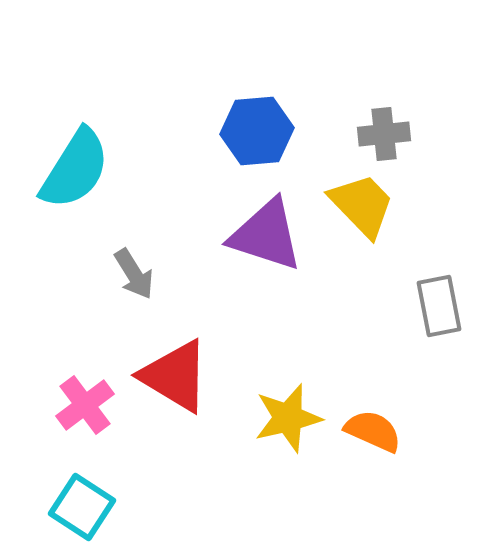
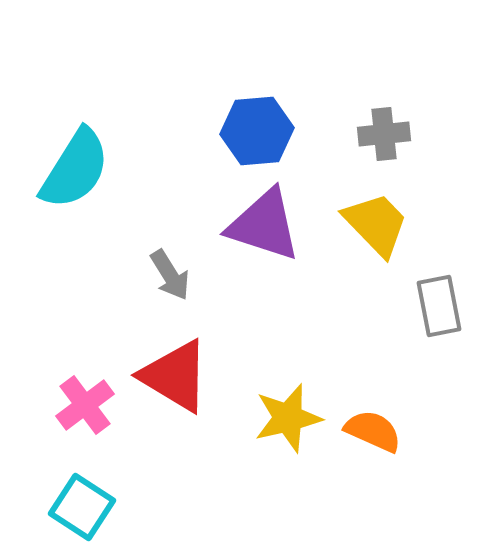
yellow trapezoid: moved 14 px right, 19 px down
purple triangle: moved 2 px left, 10 px up
gray arrow: moved 36 px right, 1 px down
